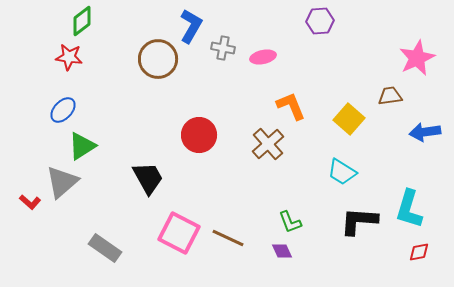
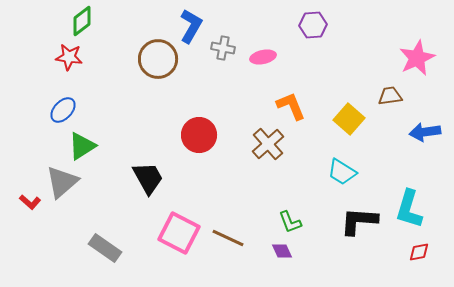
purple hexagon: moved 7 px left, 4 px down
